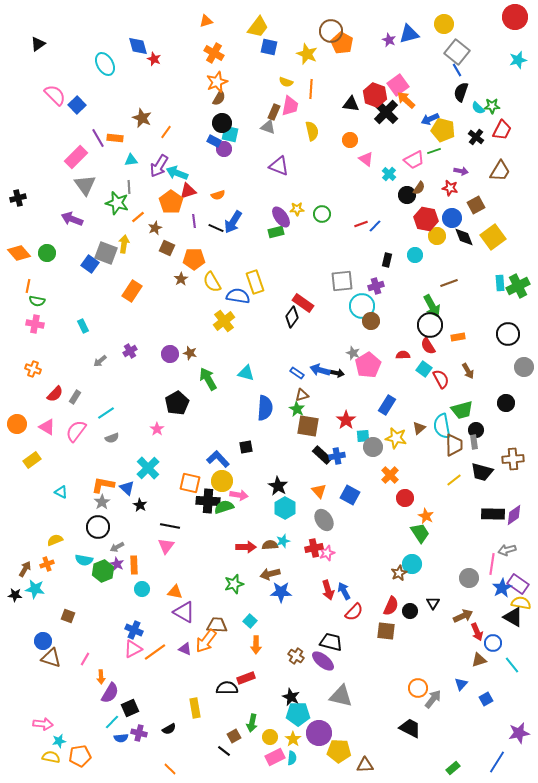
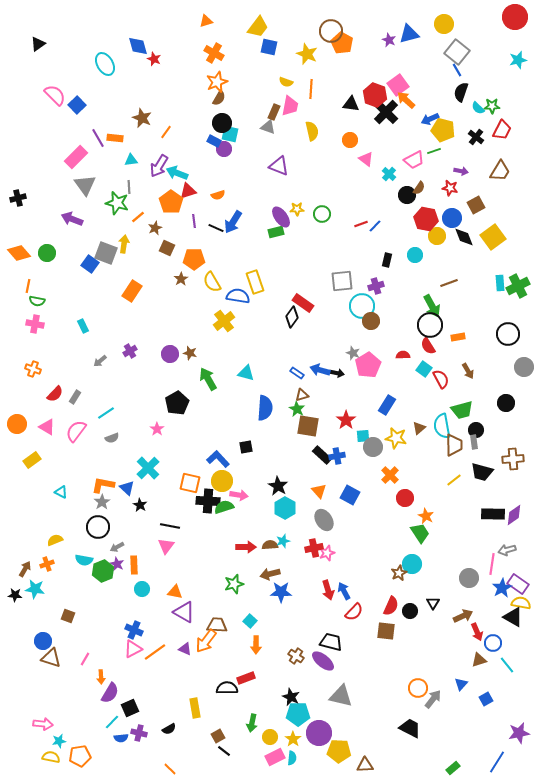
cyan line at (512, 665): moved 5 px left
brown square at (234, 736): moved 16 px left
